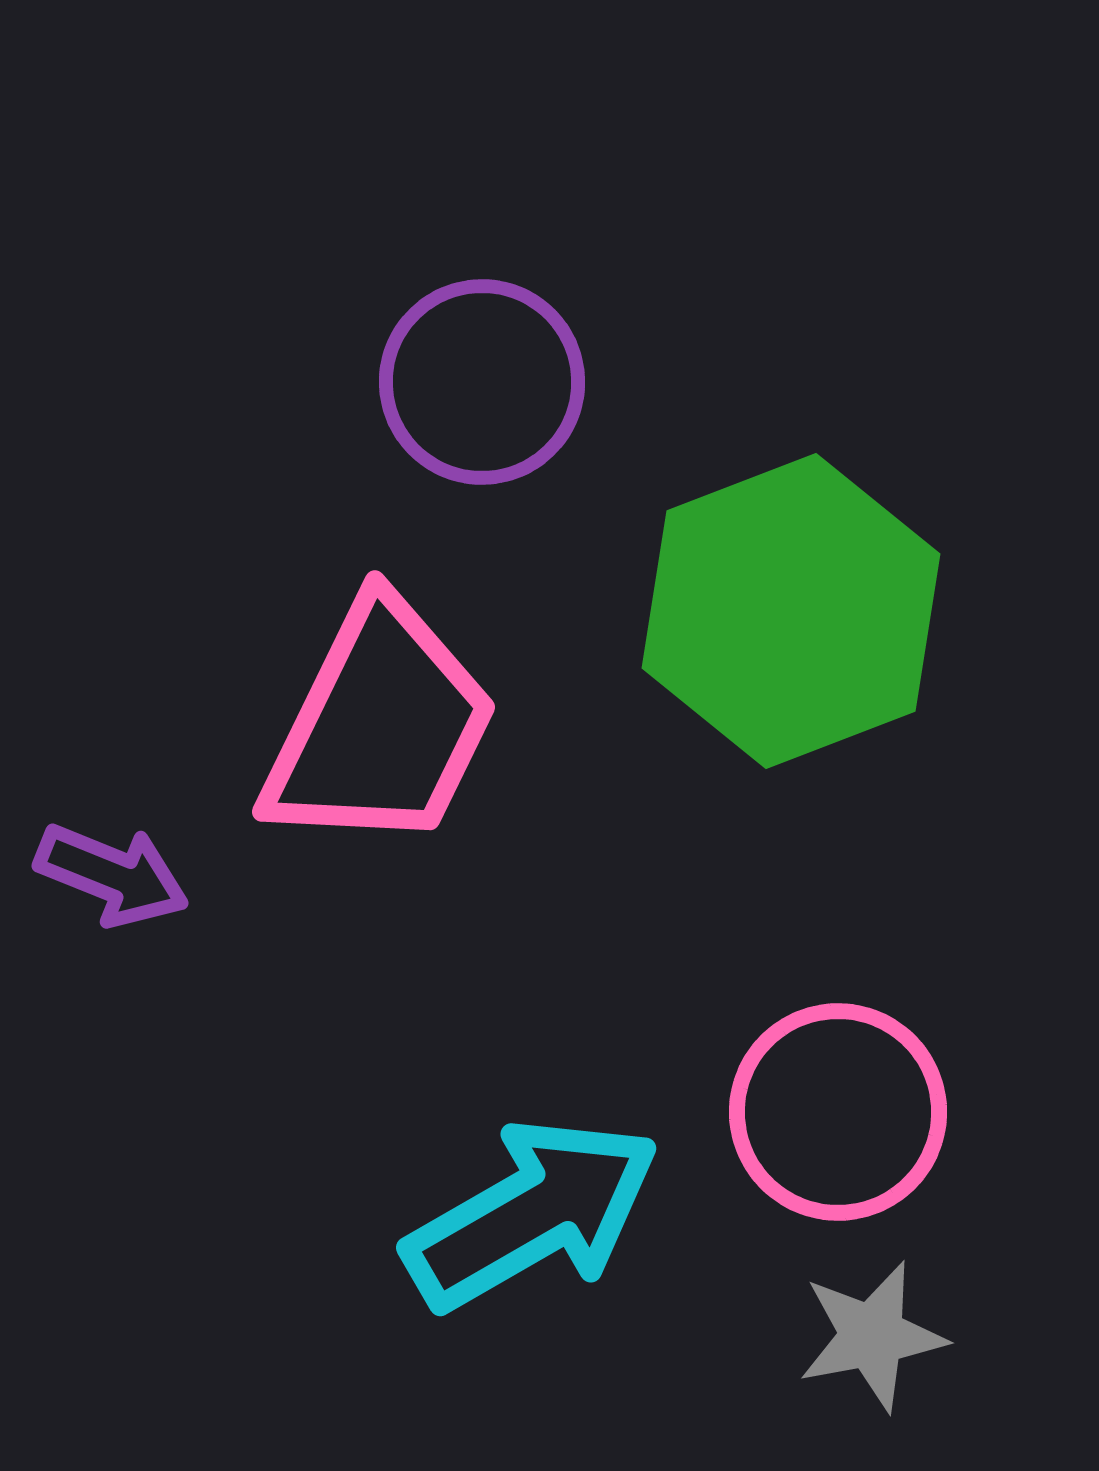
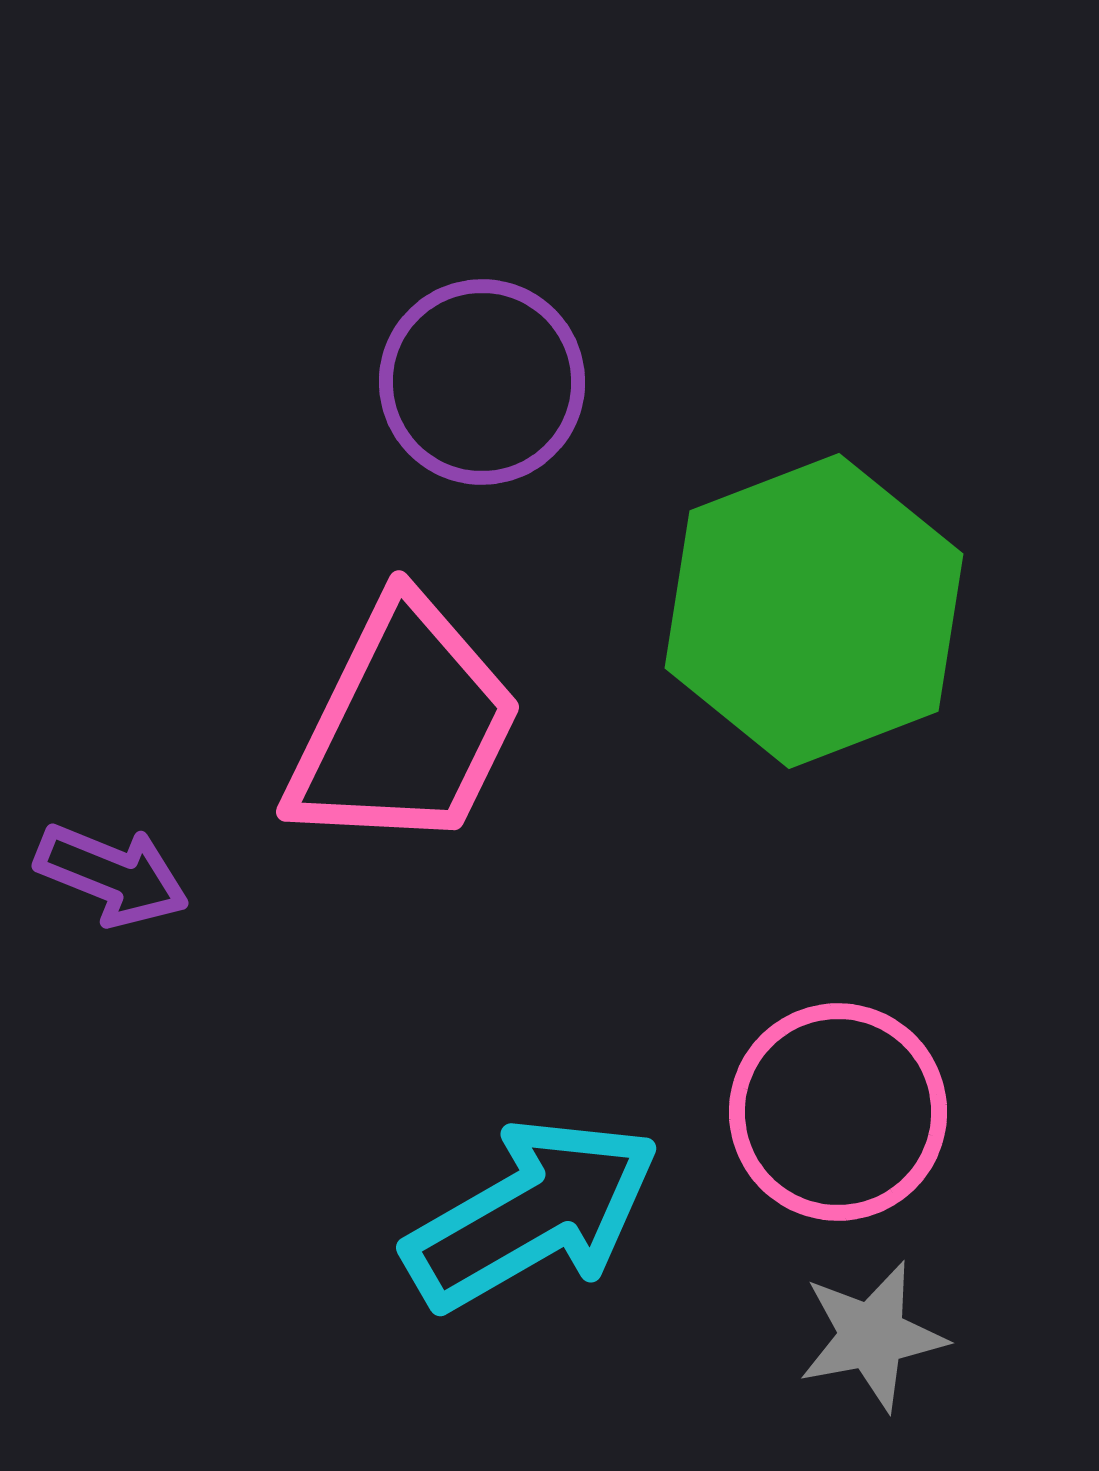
green hexagon: moved 23 px right
pink trapezoid: moved 24 px right
